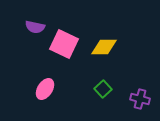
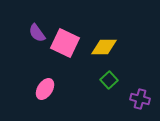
purple semicircle: moved 2 px right, 6 px down; rotated 42 degrees clockwise
pink square: moved 1 px right, 1 px up
green square: moved 6 px right, 9 px up
